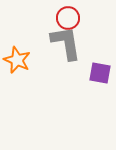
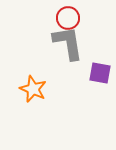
gray L-shape: moved 2 px right
orange star: moved 16 px right, 29 px down
